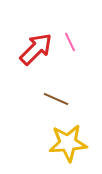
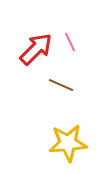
brown line: moved 5 px right, 14 px up
